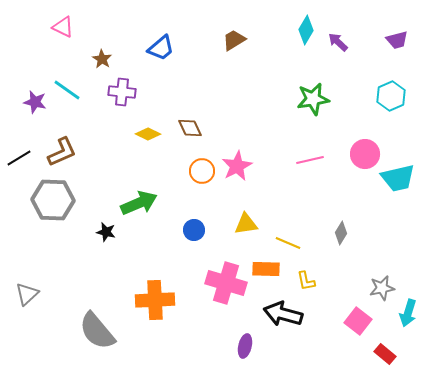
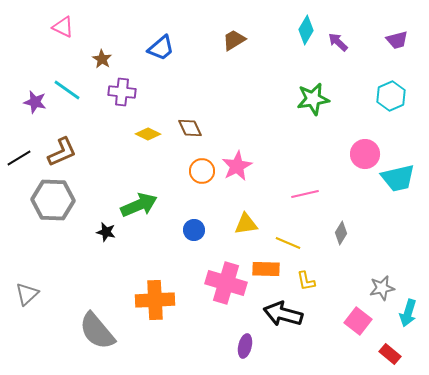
pink line: moved 5 px left, 34 px down
green arrow: moved 2 px down
red rectangle: moved 5 px right
